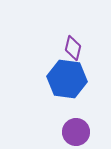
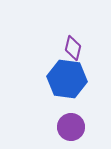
purple circle: moved 5 px left, 5 px up
